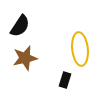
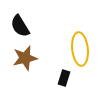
black semicircle: rotated 115 degrees clockwise
black rectangle: moved 1 px left, 2 px up
